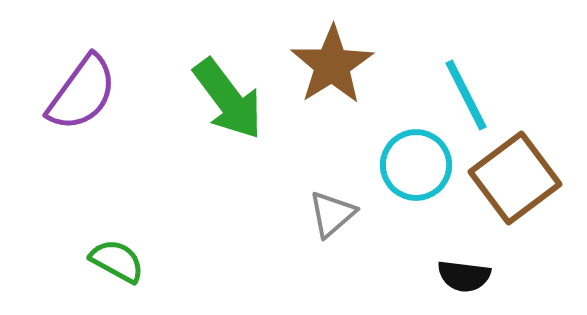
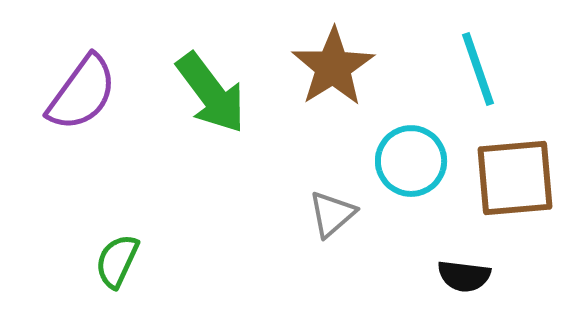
brown star: moved 1 px right, 2 px down
cyan line: moved 12 px right, 26 px up; rotated 8 degrees clockwise
green arrow: moved 17 px left, 6 px up
cyan circle: moved 5 px left, 4 px up
brown square: rotated 32 degrees clockwise
green semicircle: rotated 94 degrees counterclockwise
